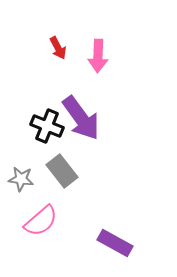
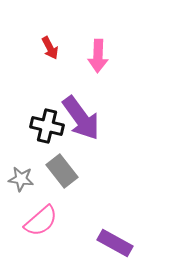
red arrow: moved 8 px left
black cross: rotated 8 degrees counterclockwise
